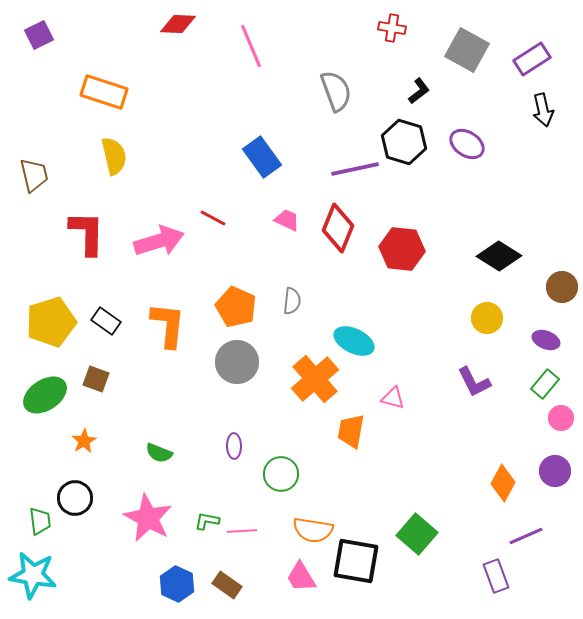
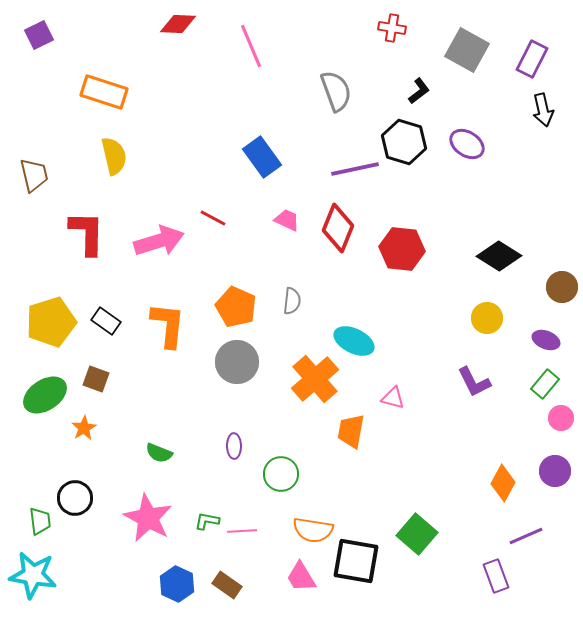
purple rectangle at (532, 59): rotated 30 degrees counterclockwise
orange star at (84, 441): moved 13 px up
